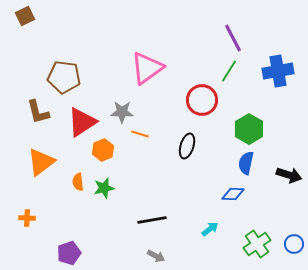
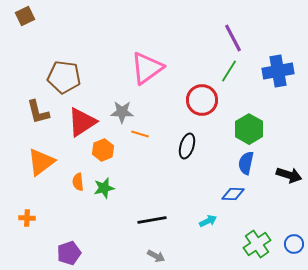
cyan arrow: moved 2 px left, 8 px up; rotated 12 degrees clockwise
